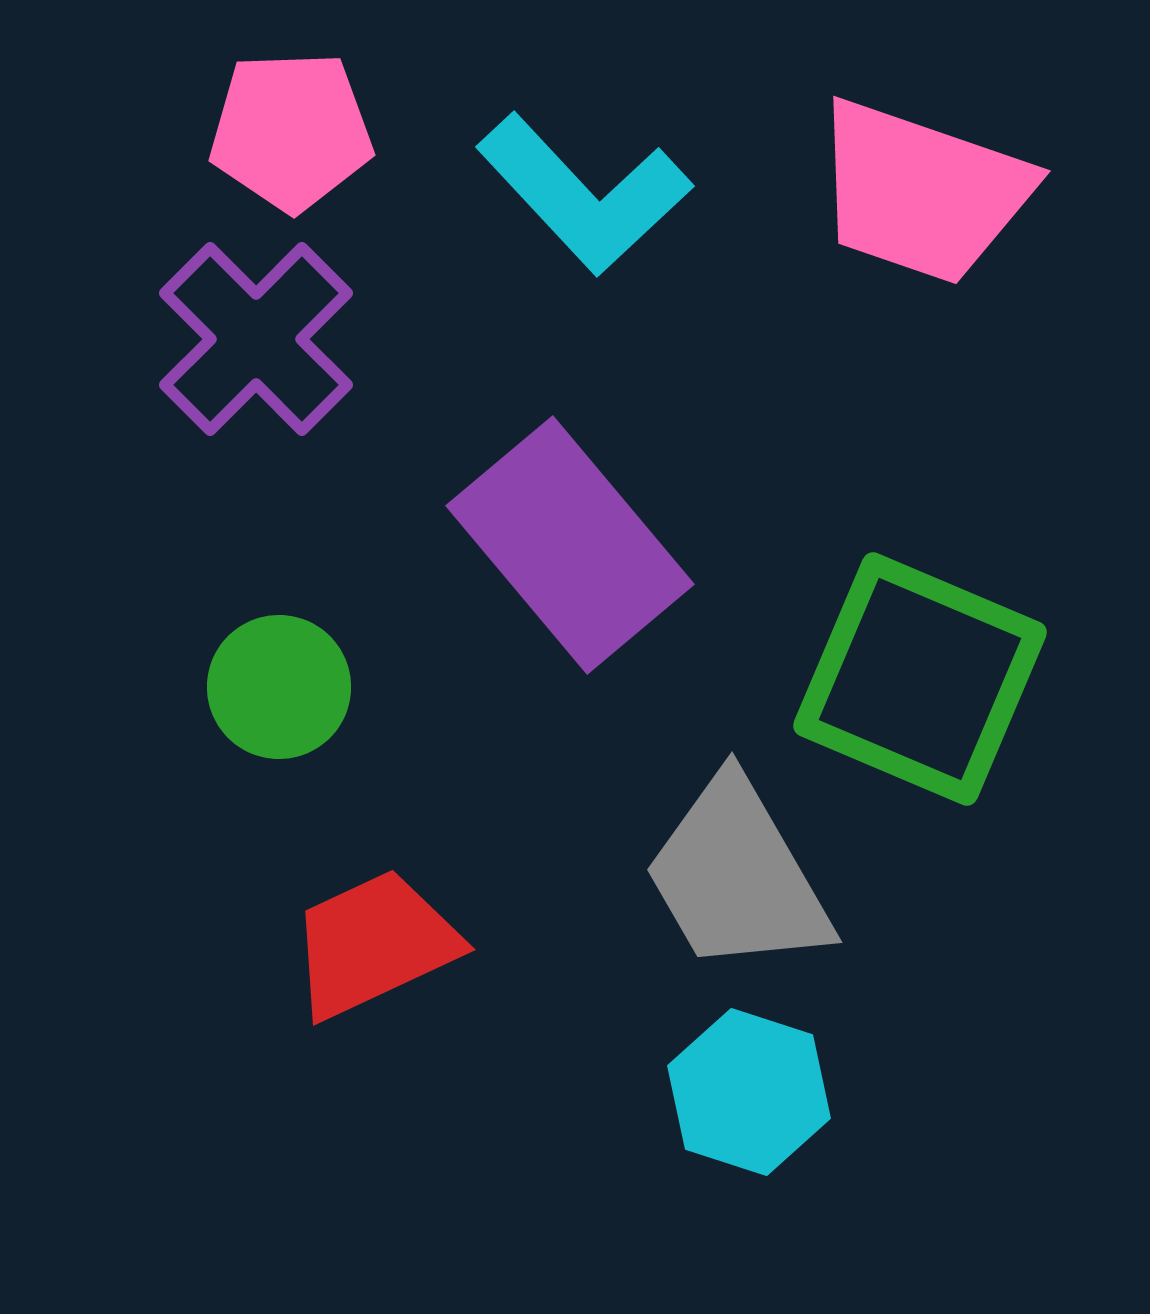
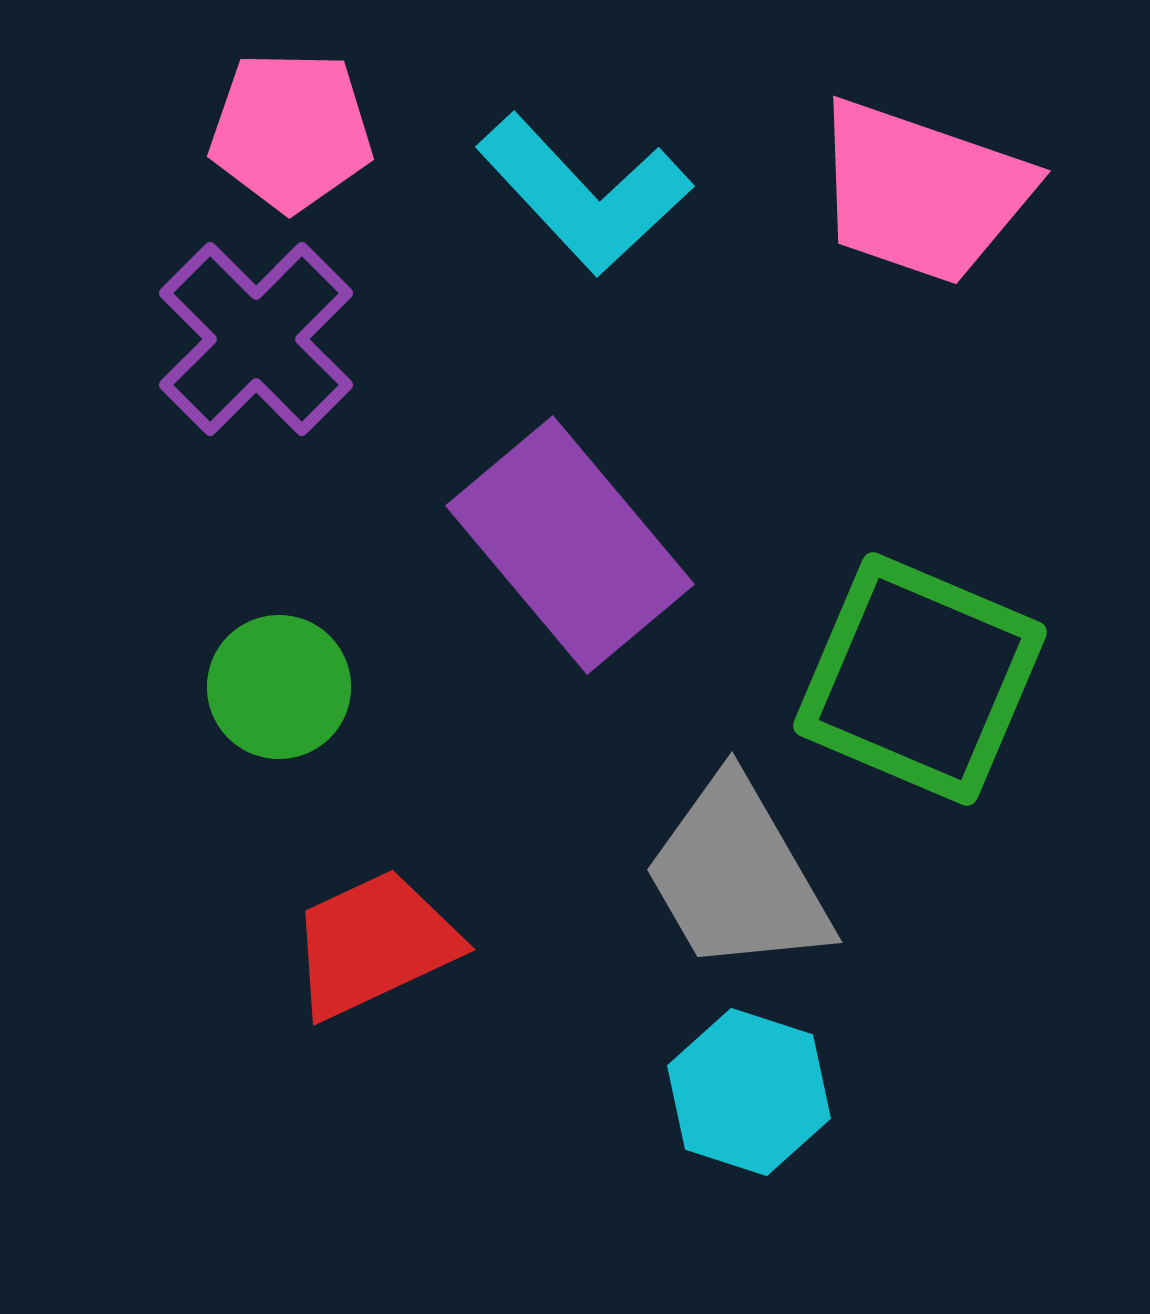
pink pentagon: rotated 3 degrees clockwise
